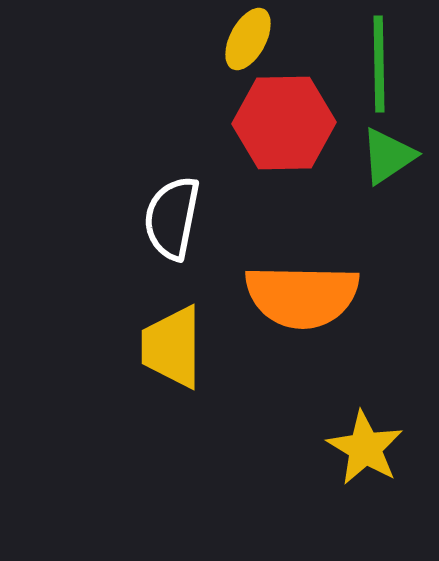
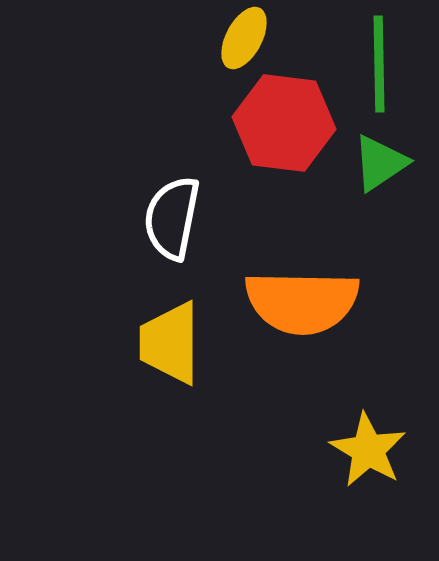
yellow ellipse: moved 4 px left, 1 px up
red hexagon: rotated 8 degrees clockwise
green triangle: moved 8 px left, 7 px down
orange semicircle: moved 6 px down
yellow trapezoid: moved 2 px left, 4 px up
yellow star: moved 3 px right, 2 px down
